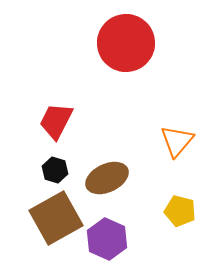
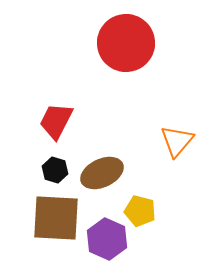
brown ellipse: moved 5 px left, 5 px up
yellow pentagon: moved 40 px left
brown square: rotated 32 degrees clockwise
